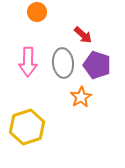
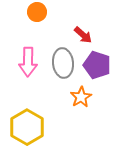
yellow hexagon: rotated 12 degrees counterclockwise
